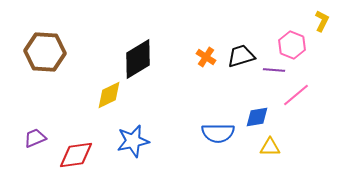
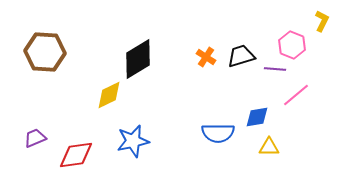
purple line: moved 1 px right, 1 px up
yellow triangle: moved 1 px left
